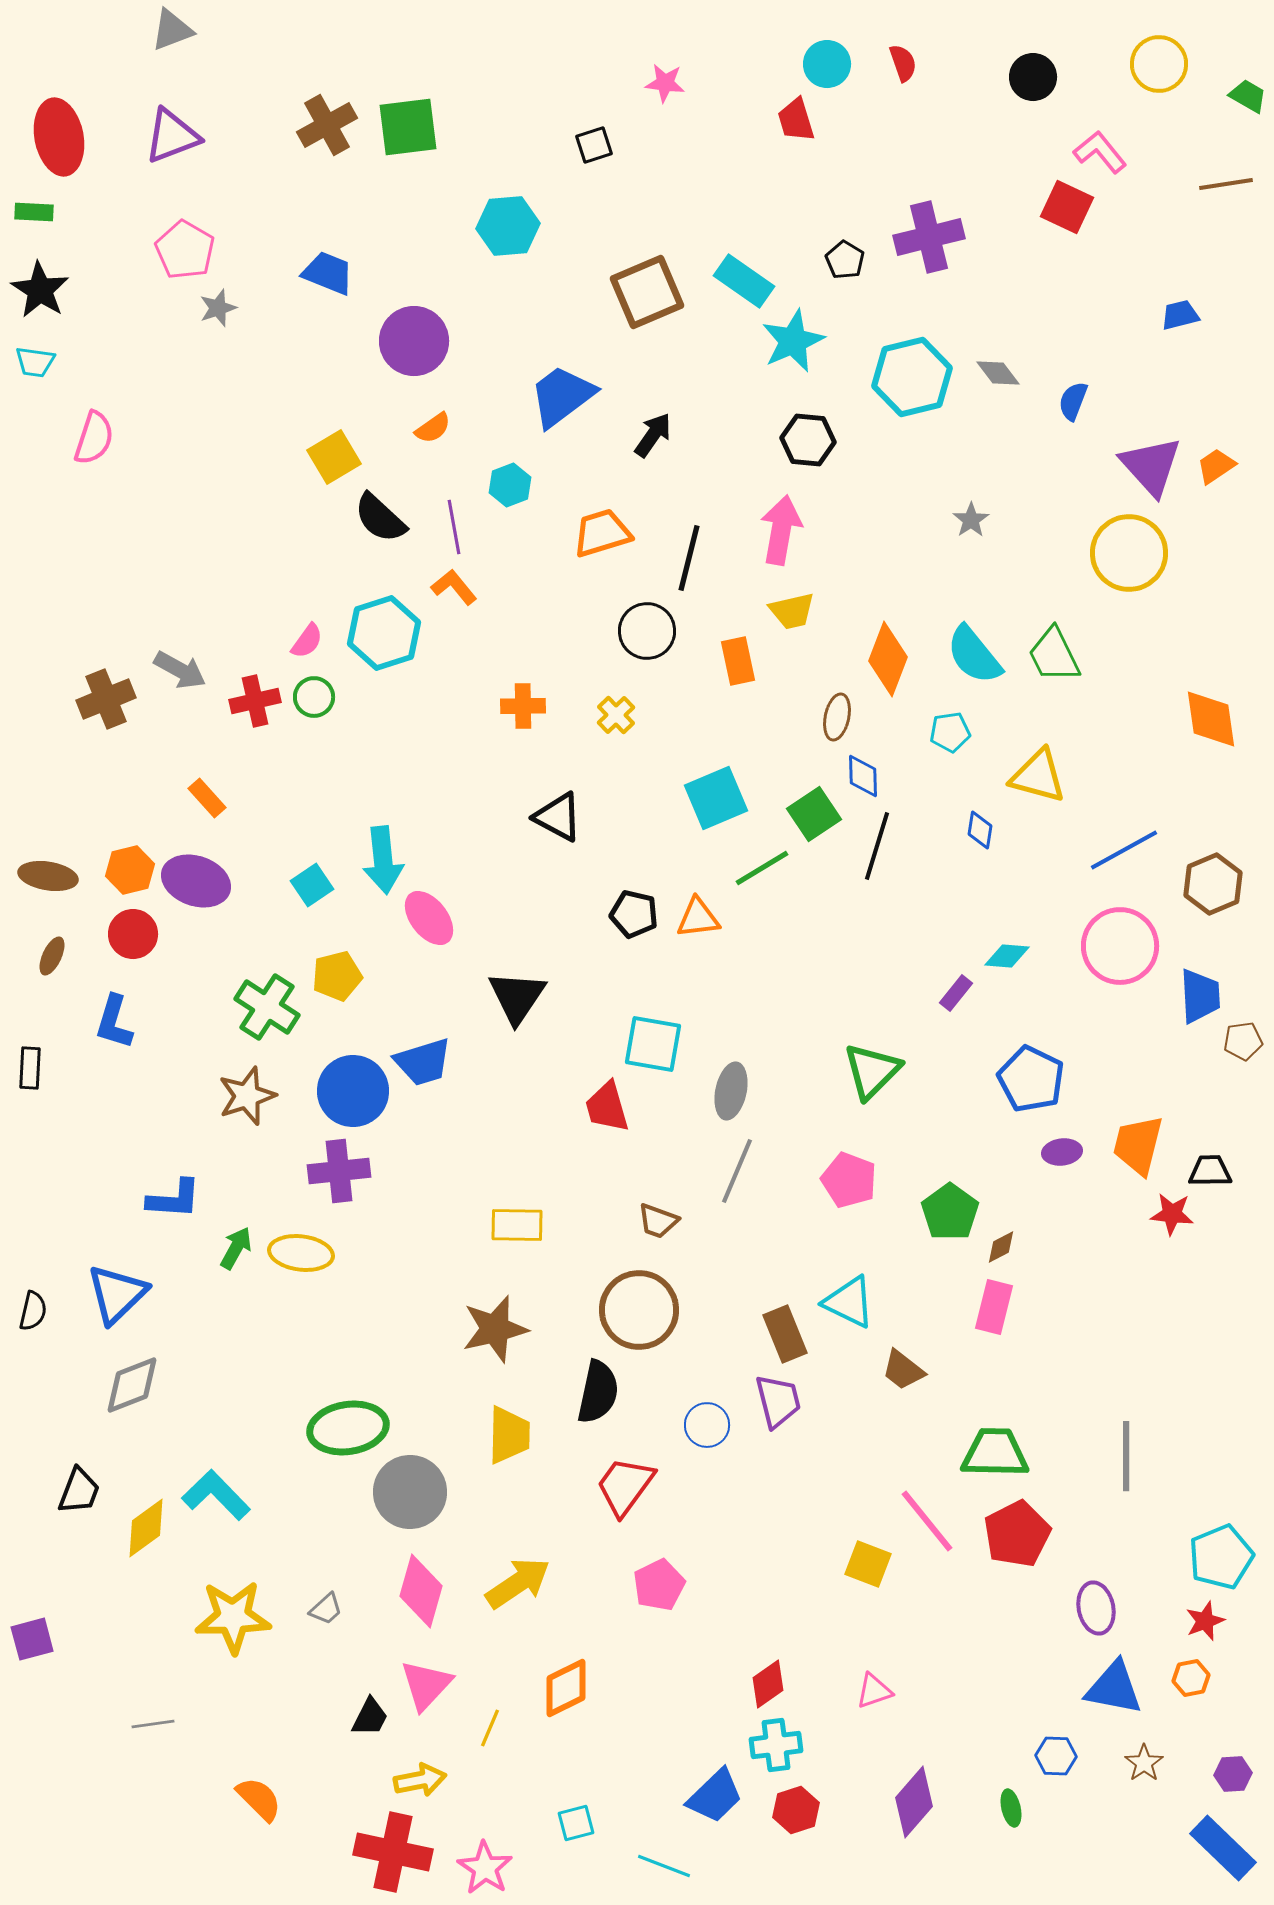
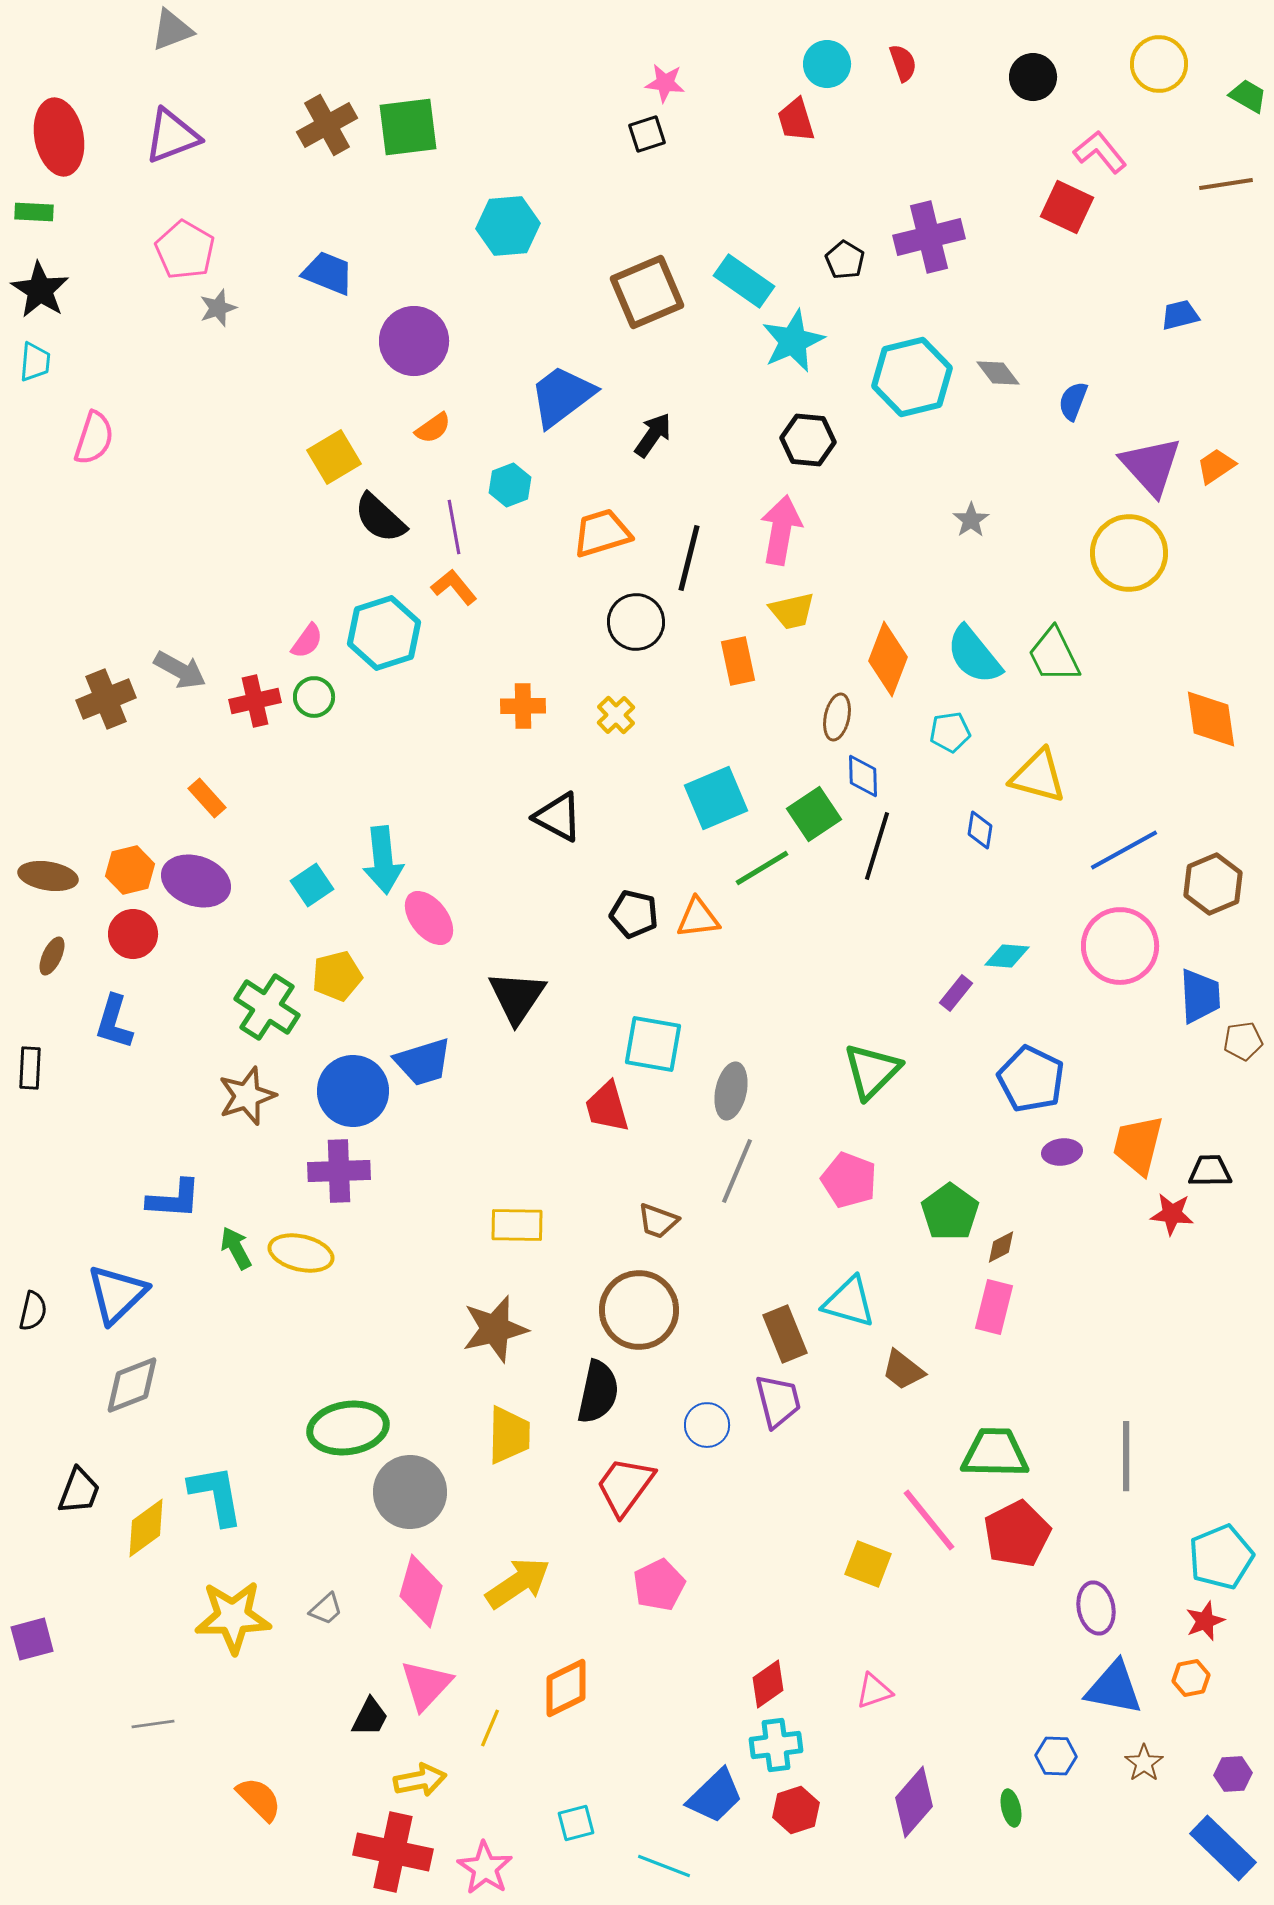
black square at (594, 145): moved 53 px right, 11 px up
cyan trapezoid at (35, 362): rotated 93 degrees counterclockwise
black circle at (647, 631): moved 11 px left, 9 px up
purple cross at (339, 1171): rotated 4 degrees clockwise
green arrow at (236, 1248): rotated 57 degrees counterclockwise
yellow ellipse at (301, 1253): rotated 6 degrees clockwise
cyan triangle at (849, 1302): rotated 10 degrees counterclockwise
cyan L-shape at (216, 1495): rotated 34 degrees clockwise
pink line at (927, 1521): moved 2 px right, 1 px up
